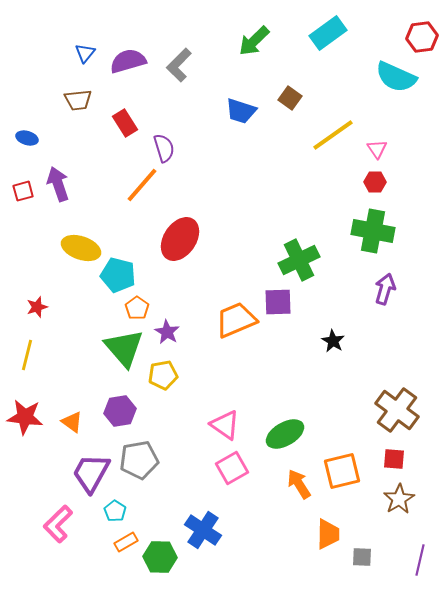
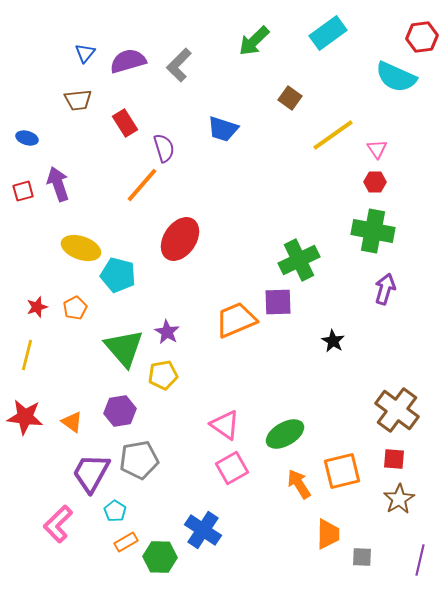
blue trapezoid at (241, 111): moved 18 px left, 18 px down
orange pentagon at (137, 308): moved 62 px left; rotated 10 degrees clockwise
